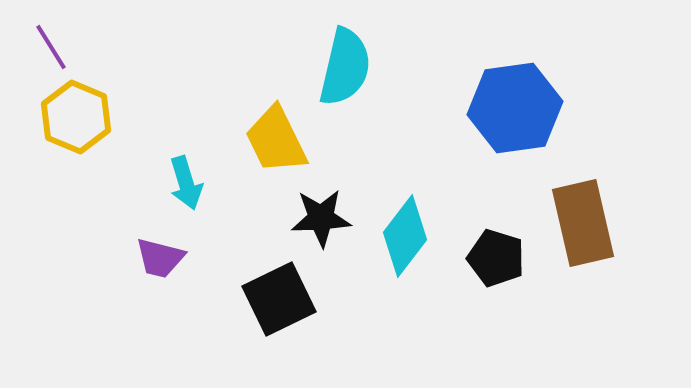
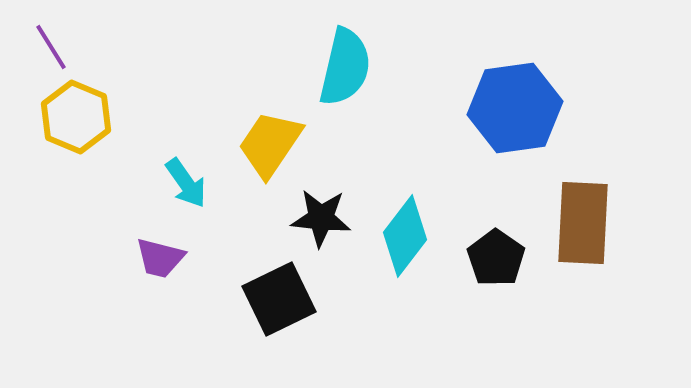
yellow trapezoid: moved 6 px left, 4 px down; rotated 60 degrees clockwise
cyan arrow: rotated 18 degrees counterclockwise
black star: rotated 8 degrees clockwise
brown rectangle: rotated 16 degrees clockwise
black pentagon: rotated 18 degrees clockwise
